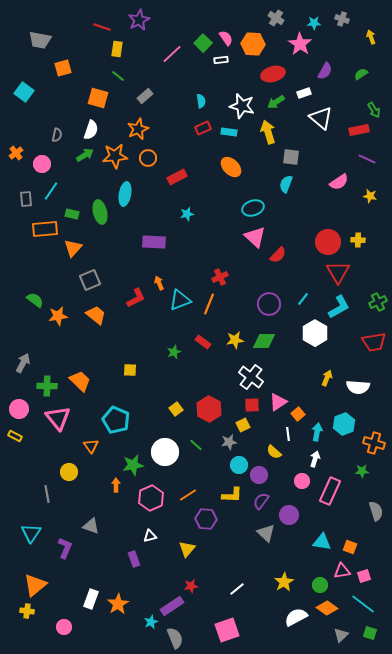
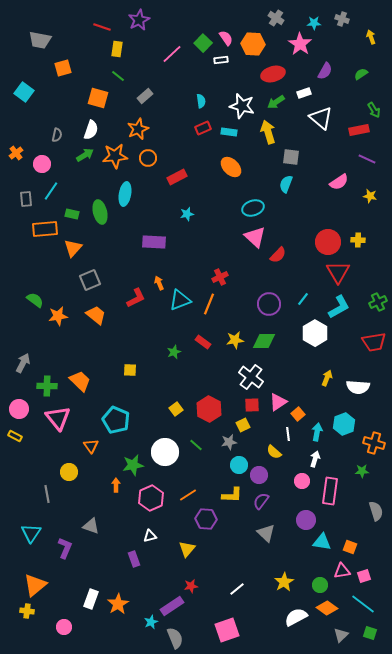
pink rectangle at (330, 491): rotated 16 degrees counterclockwise
purple circle at (289, 515): moved 17 px right, 5 px down
